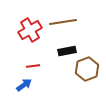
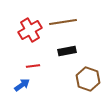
brown hexagon: moved 1 px right, 10 px down; rotated 20 degrees counterclockwise
blue arrow: moved 2 px left
